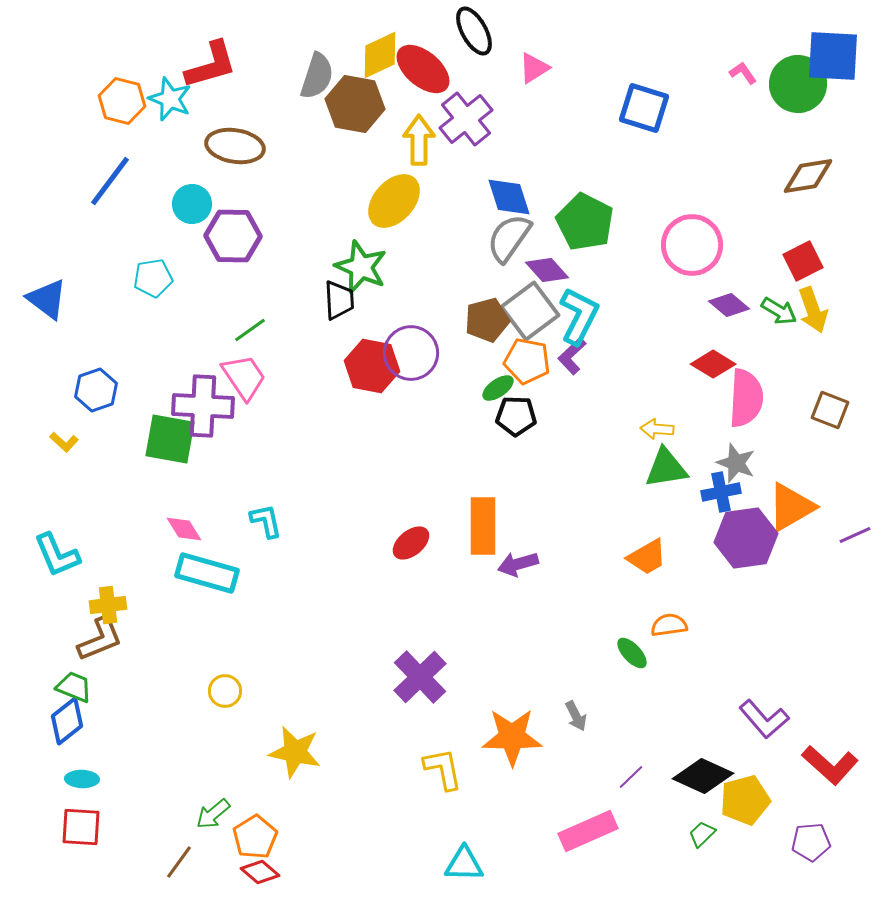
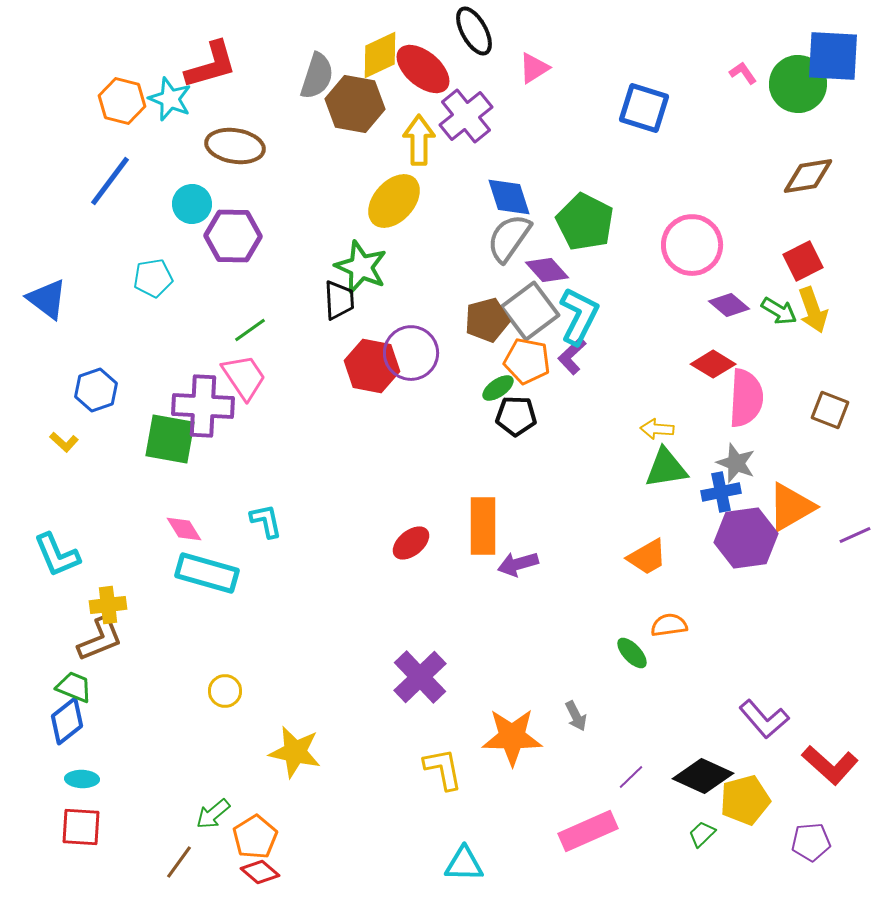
purple cross at (466, 119): moved 3 px up
